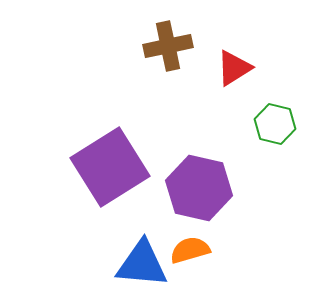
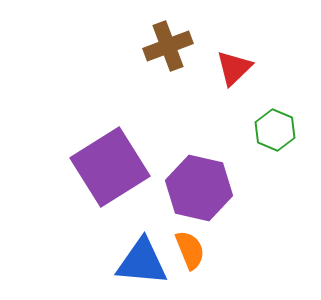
brown cross: rotated 9 degrees counterclockwise
red triangle: rotated 12 degrees counterclockwise
green hexagon: moved 6 px down; rotated 9 degrees clockwise
orange semicircle: rotated 84 degrees clockwise
blue triangle: moved 2 px up
